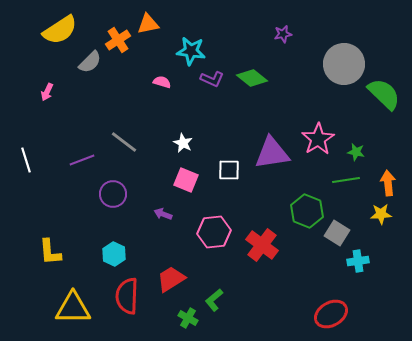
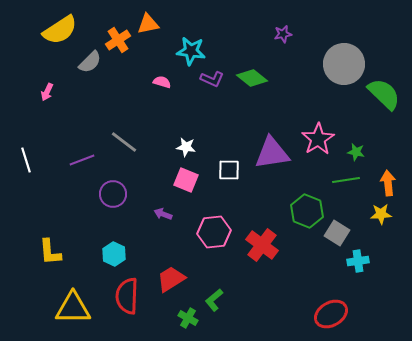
white star: moved 3 px right, 4 px down; rotated 18 degrees counterclockwise
